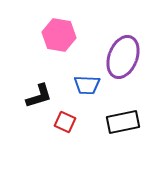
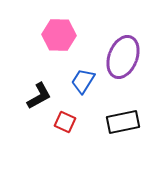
pink hexagon: rotated 8 degrees counterclockwise
blue trapezoid: moved 4 px left, 4 px up; rotated 120 degrees clockwise
black L-shape: rotated 12 degrees counterclockwise
